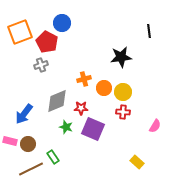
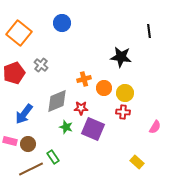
orange square: moved 1 px left, 1 px down; rotated 30 degrees counterclockwise
red pentagon: moved 33 px left, 31 px down; rotated 25 degrees clockwise
black star: rotated 15 degrees clockwise
gray cross: rotated 32 degrees counterclockwise
yellow circle: moved 2 px right, 1 px down
pink semicircle: moved 1 px down
